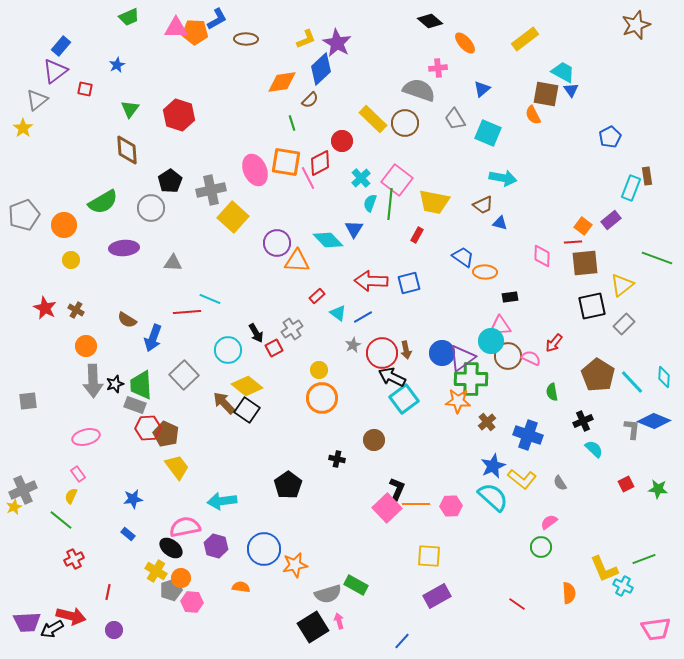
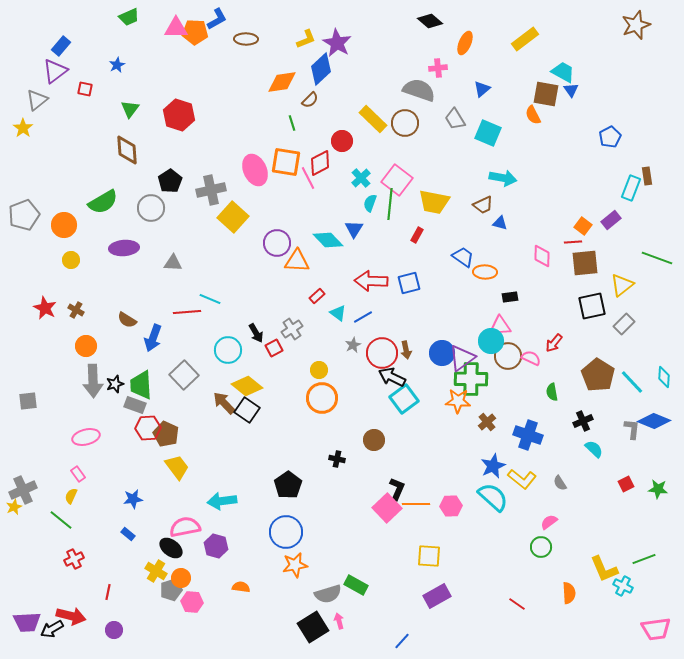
orange ellipse at (465, 43): rotated 65 degrees clockwise
blue circle at (264, 549): moved 22 px right, 17 px up
